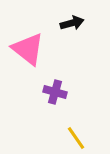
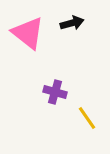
pink triangle: moved 16 px up
yellow line: moved 11 px right, 20 px up
